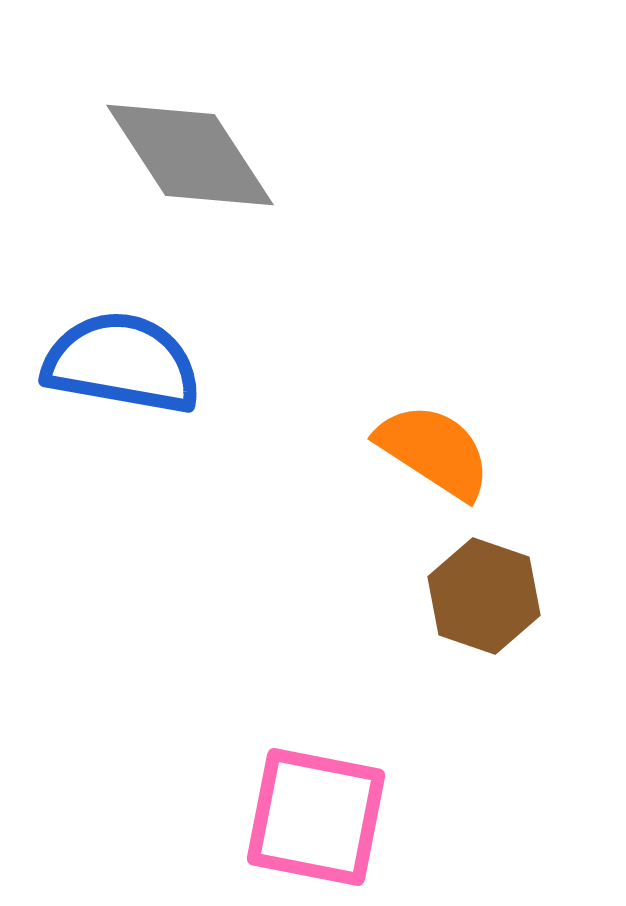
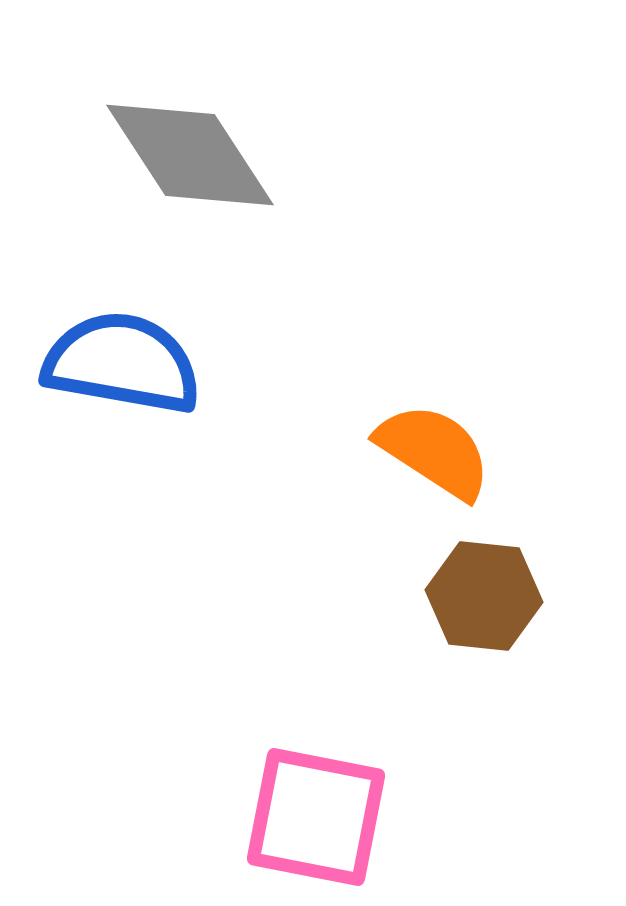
brown hexagon: rotated 13 degrees counterclockwise
